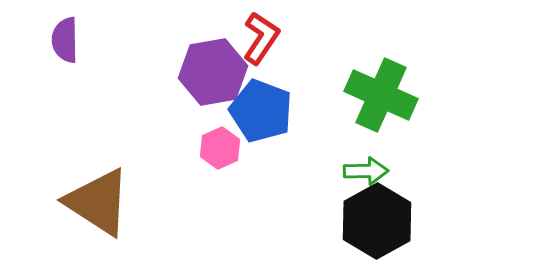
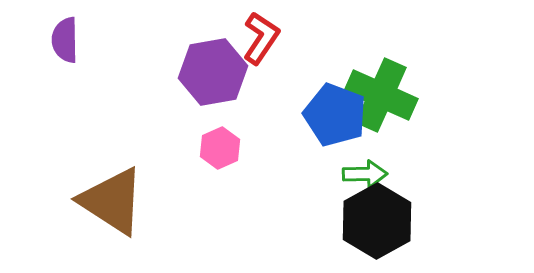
blue pentagon: moved 74 px right, 4 px down
green arrow: moved 1 px left, 3 px down
brown triangle: moved 14 px right, 1 px up
